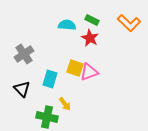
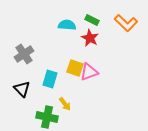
orange L-shape: moved 3 px left
